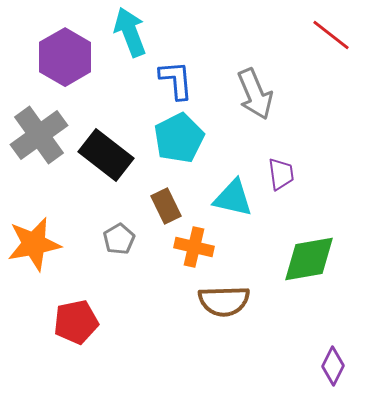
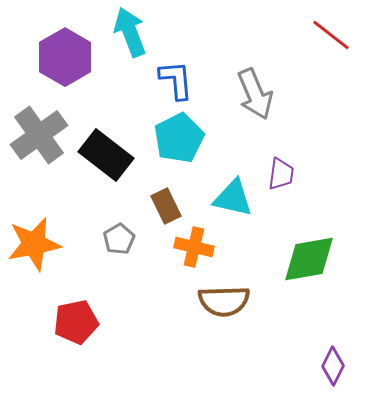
purple trapezoid: rotated 16 degrees clockwise
